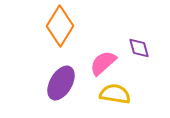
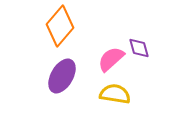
orange diamond: rotated 9 degrees clockwise
pink semicircle: moved 8 px right, 4 px up
purple ellipse: moved 1 px right, 7 px up
